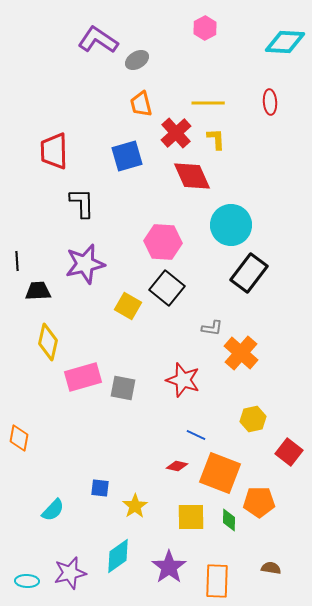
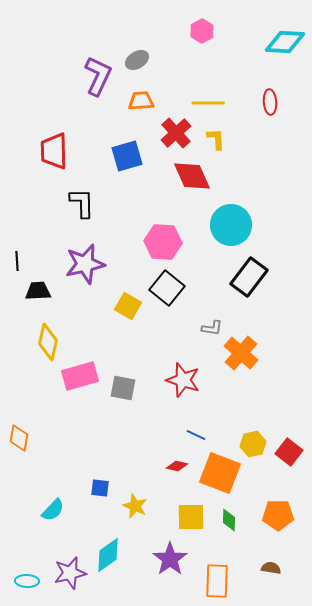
pink hexagon at (205, 28): moved 3 px left, 3 px down
purple L-shape at (98, 40): moved 36 px down; rotated 81 degrees clockwise
orange trapezoid at (141, 104): moved 3 px up; rotated 100 degrees clockwise
black rectangle at (249, 273): moved 4 px down
pink rectangle at (83, 377): moved 3 px left, 1 px up
yellow hexagon at (253, 419): moved 25 px down
orange pentagon at (259, 502): moved 19 px right, 13 px down
yellow star at (135, 506): rotated 15 degrees counterclockwise
cyan diamond at (118, 556): moved 10 px left, 1 px up
purple star at (169, 567): moved 1 px right, 8 px up
